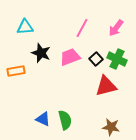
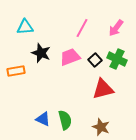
black square: moved 1 px left, 1 px down
red triangle: moved 3 px left, 3 px down
brown star: moved 10 px left; rotated 12 degrees clockwise
